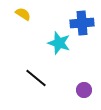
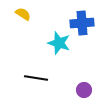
black line: rotated 30 degrees counterclockwise
